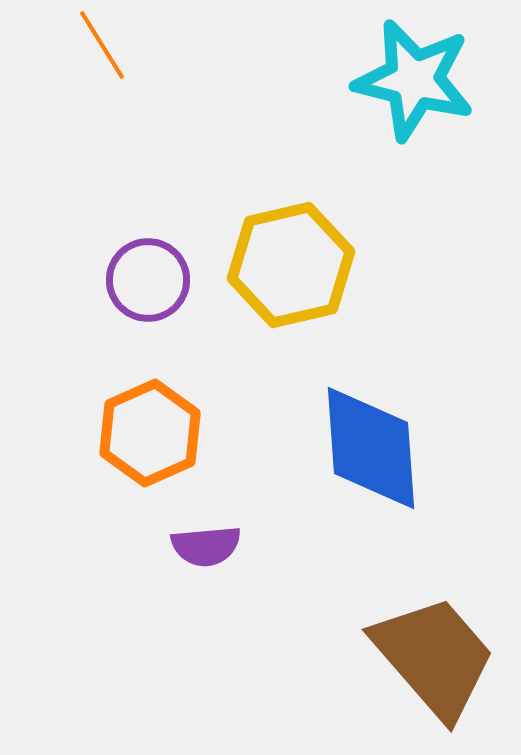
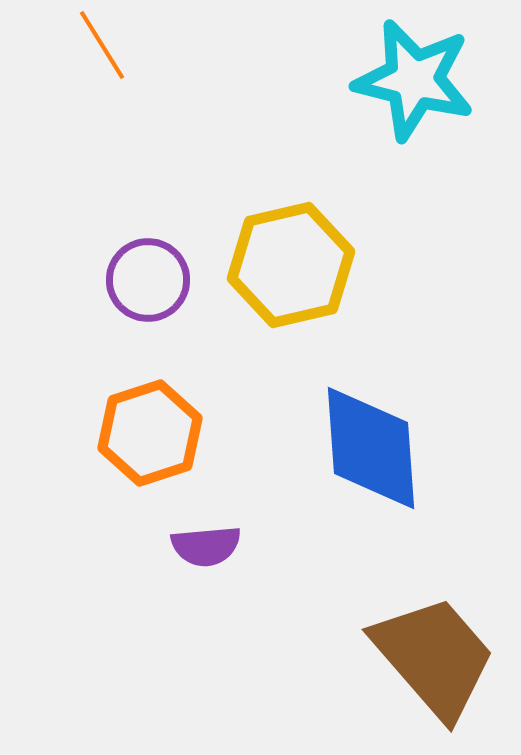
orange hexagon: rotated 6 degrees clockwise
